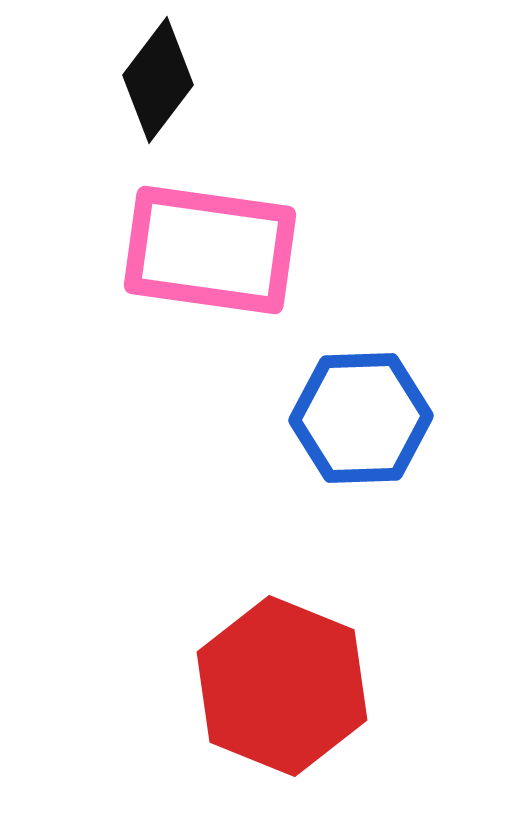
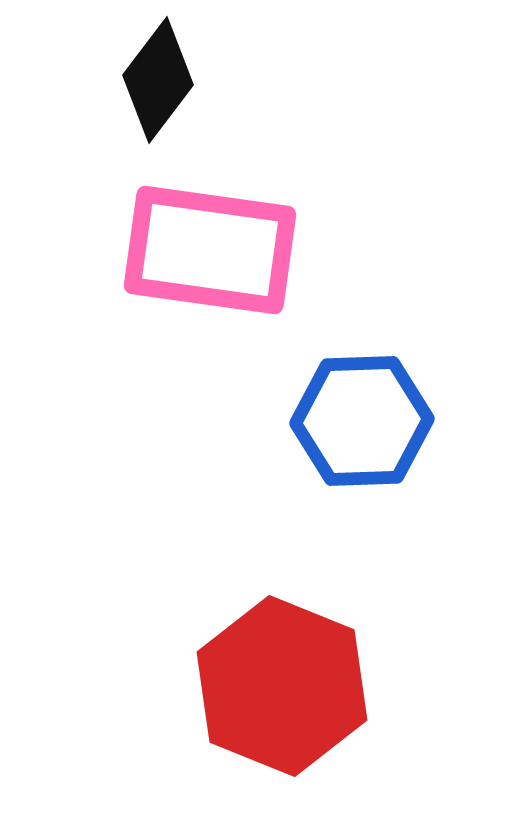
blue hexagon: moved 1 px right, 3 px down
